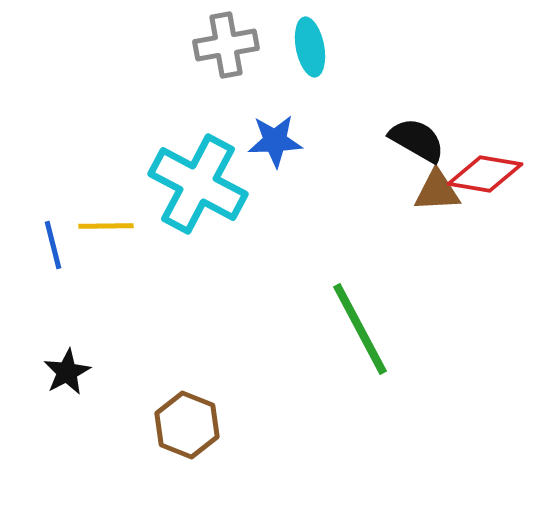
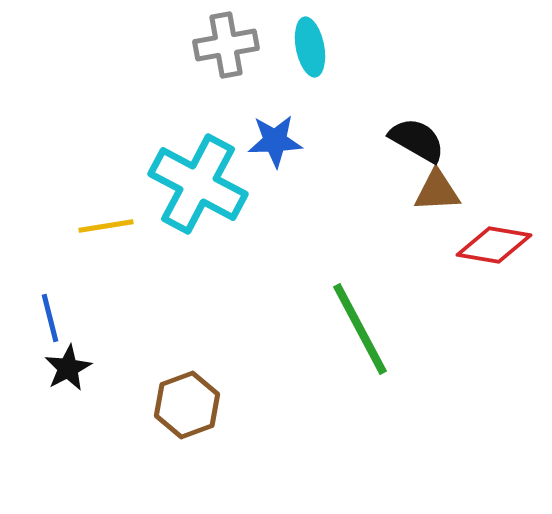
red diamond: moved 9 px right, 71 px down
yellow line: rotated 8 degrees counterclockwise
blue line: moved 3 px left, 73 px down
black star: moved 1 px right, 4 px up
brown hexagon: moved 20 px up; rotated 18 degrees clockwise
